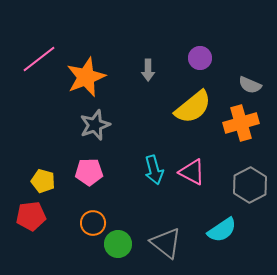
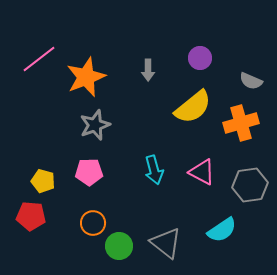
gray semicircle: moved 1 px right, 4 px up
pink triangle: moved 10 px right
gray hexagon: rotated 20 degrees clockwise
red pentagon: rotated 12 degrees clockwise
green circle: moved 1 px right, 2 px down
